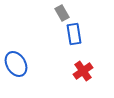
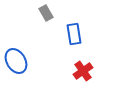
gray rectangle: moved 16 px left
blue ellipse: moved 3 px up
